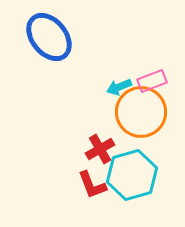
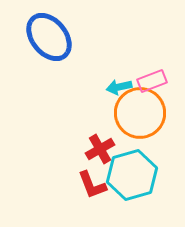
cyan arrow: rotated 10 degrees clockwise
orange circle: moved 1 px left, 1 px down
